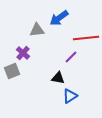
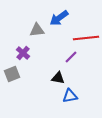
gray square: moved 3 px down
blue triangle: rotated 21 degrees clockwise
